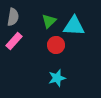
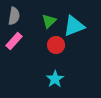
gray semicircle: moved 1 px right, 1 px up
cyan triangle: rotated 25 degrees counterclockwise
cyan star: moved 2 px left, 1 px down; rotated 18 degrees counterclockwise
